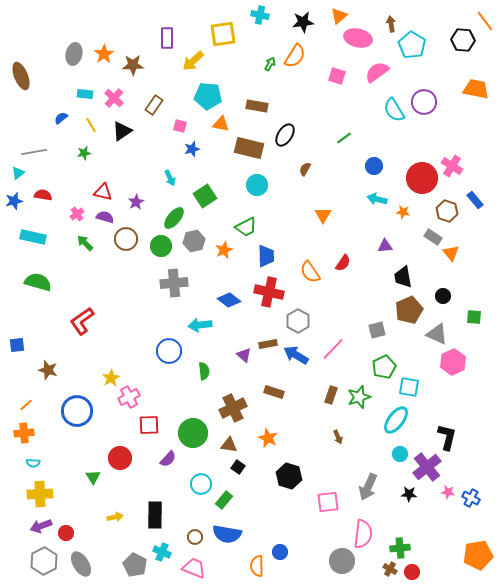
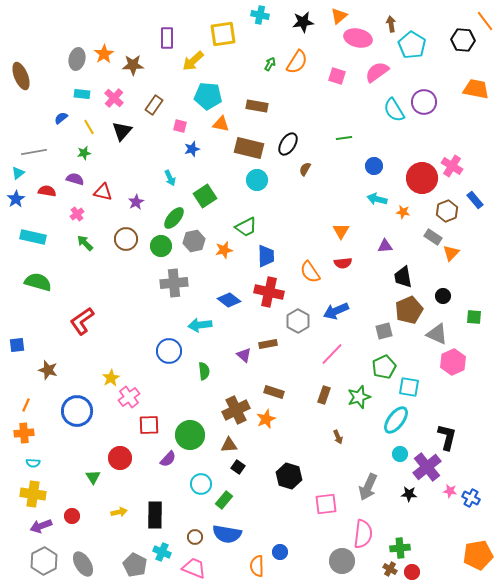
gray ellipse at (74, 54): moved 3 px right, 5 px down
orange semicircle at (295, 56): moved 2 px right, 6 px down
cyan rectangle at (85, 94): moved 3 px left
yellow line at (91, 125): moved 2 px left, 2 px down
black triangle at (122, 131): rotated 15 degrees counterclockwise
black ellipse at (285, 135): moved 3 px right, 9 px down
green line at (344, 138): rotated 28 degrees clockwise
cyan circle at (257, 185): moved 5 px up
red semicircle at (43, 195): moved 4 px right, 4 px up
blue star at (14, 201): moved 2 px right, 2 px up; rotated 18 degrees counterclockwise
brown hexagon at (447, 211): rotated 20 degrees clockwise
orange triangle at (323, 215): moved 18 px right, 16 px down
purple semicircle at (105, 217): moved 30 px left, 38 px up
orange star at (224, 250): rotated 12 degrees clockwise
orange triangle at (451, 253): rotated 24 degrees clockwise
red semicircle at (343, 263): rotated 48 degrees clockwise
gray square at (377, 330): moved 7 px right, 1 px down
pink line at (333, 349): moved 1 px left, 5 px down
blue arrow at (296, 355): moved 40 px right, 44 px up; rotated 55 degrees counterclockwise
brown rectangle at (331, 395): moved 7 px left
pink cross at (129, 397): rotated 10 degrees counterclockwise
orange line at (26, 405): rotated 24 degrees counterclockwise
brown cross at (233, 408): moved 3 px right, 2 px down
green circle at (193, 433): moved 3 px left, 2 px down
orange star at (268, 438): moved 2 px left, 19 px up; rotated 24 degrees clockwise
brown triangle at (229, 445): rotated 12 degrees counterclockwise
pink star at (448, 492): moved 2 px right, 1 px up
yellow cross at (40, 494): moved 7 px left; rotated 10 degrees clockwise
pink square at (328, 502): moved 2 px left, 2 px down
yellow arrow at (115, 517): moved 4 px right, 5 px up
red circle at (66, 533): moved 6 px right, 17 px up
gray ellipse at (81, 564): moved 2 px right
